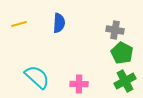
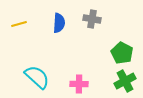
gray cross: moved 23 px left, 11 px up
